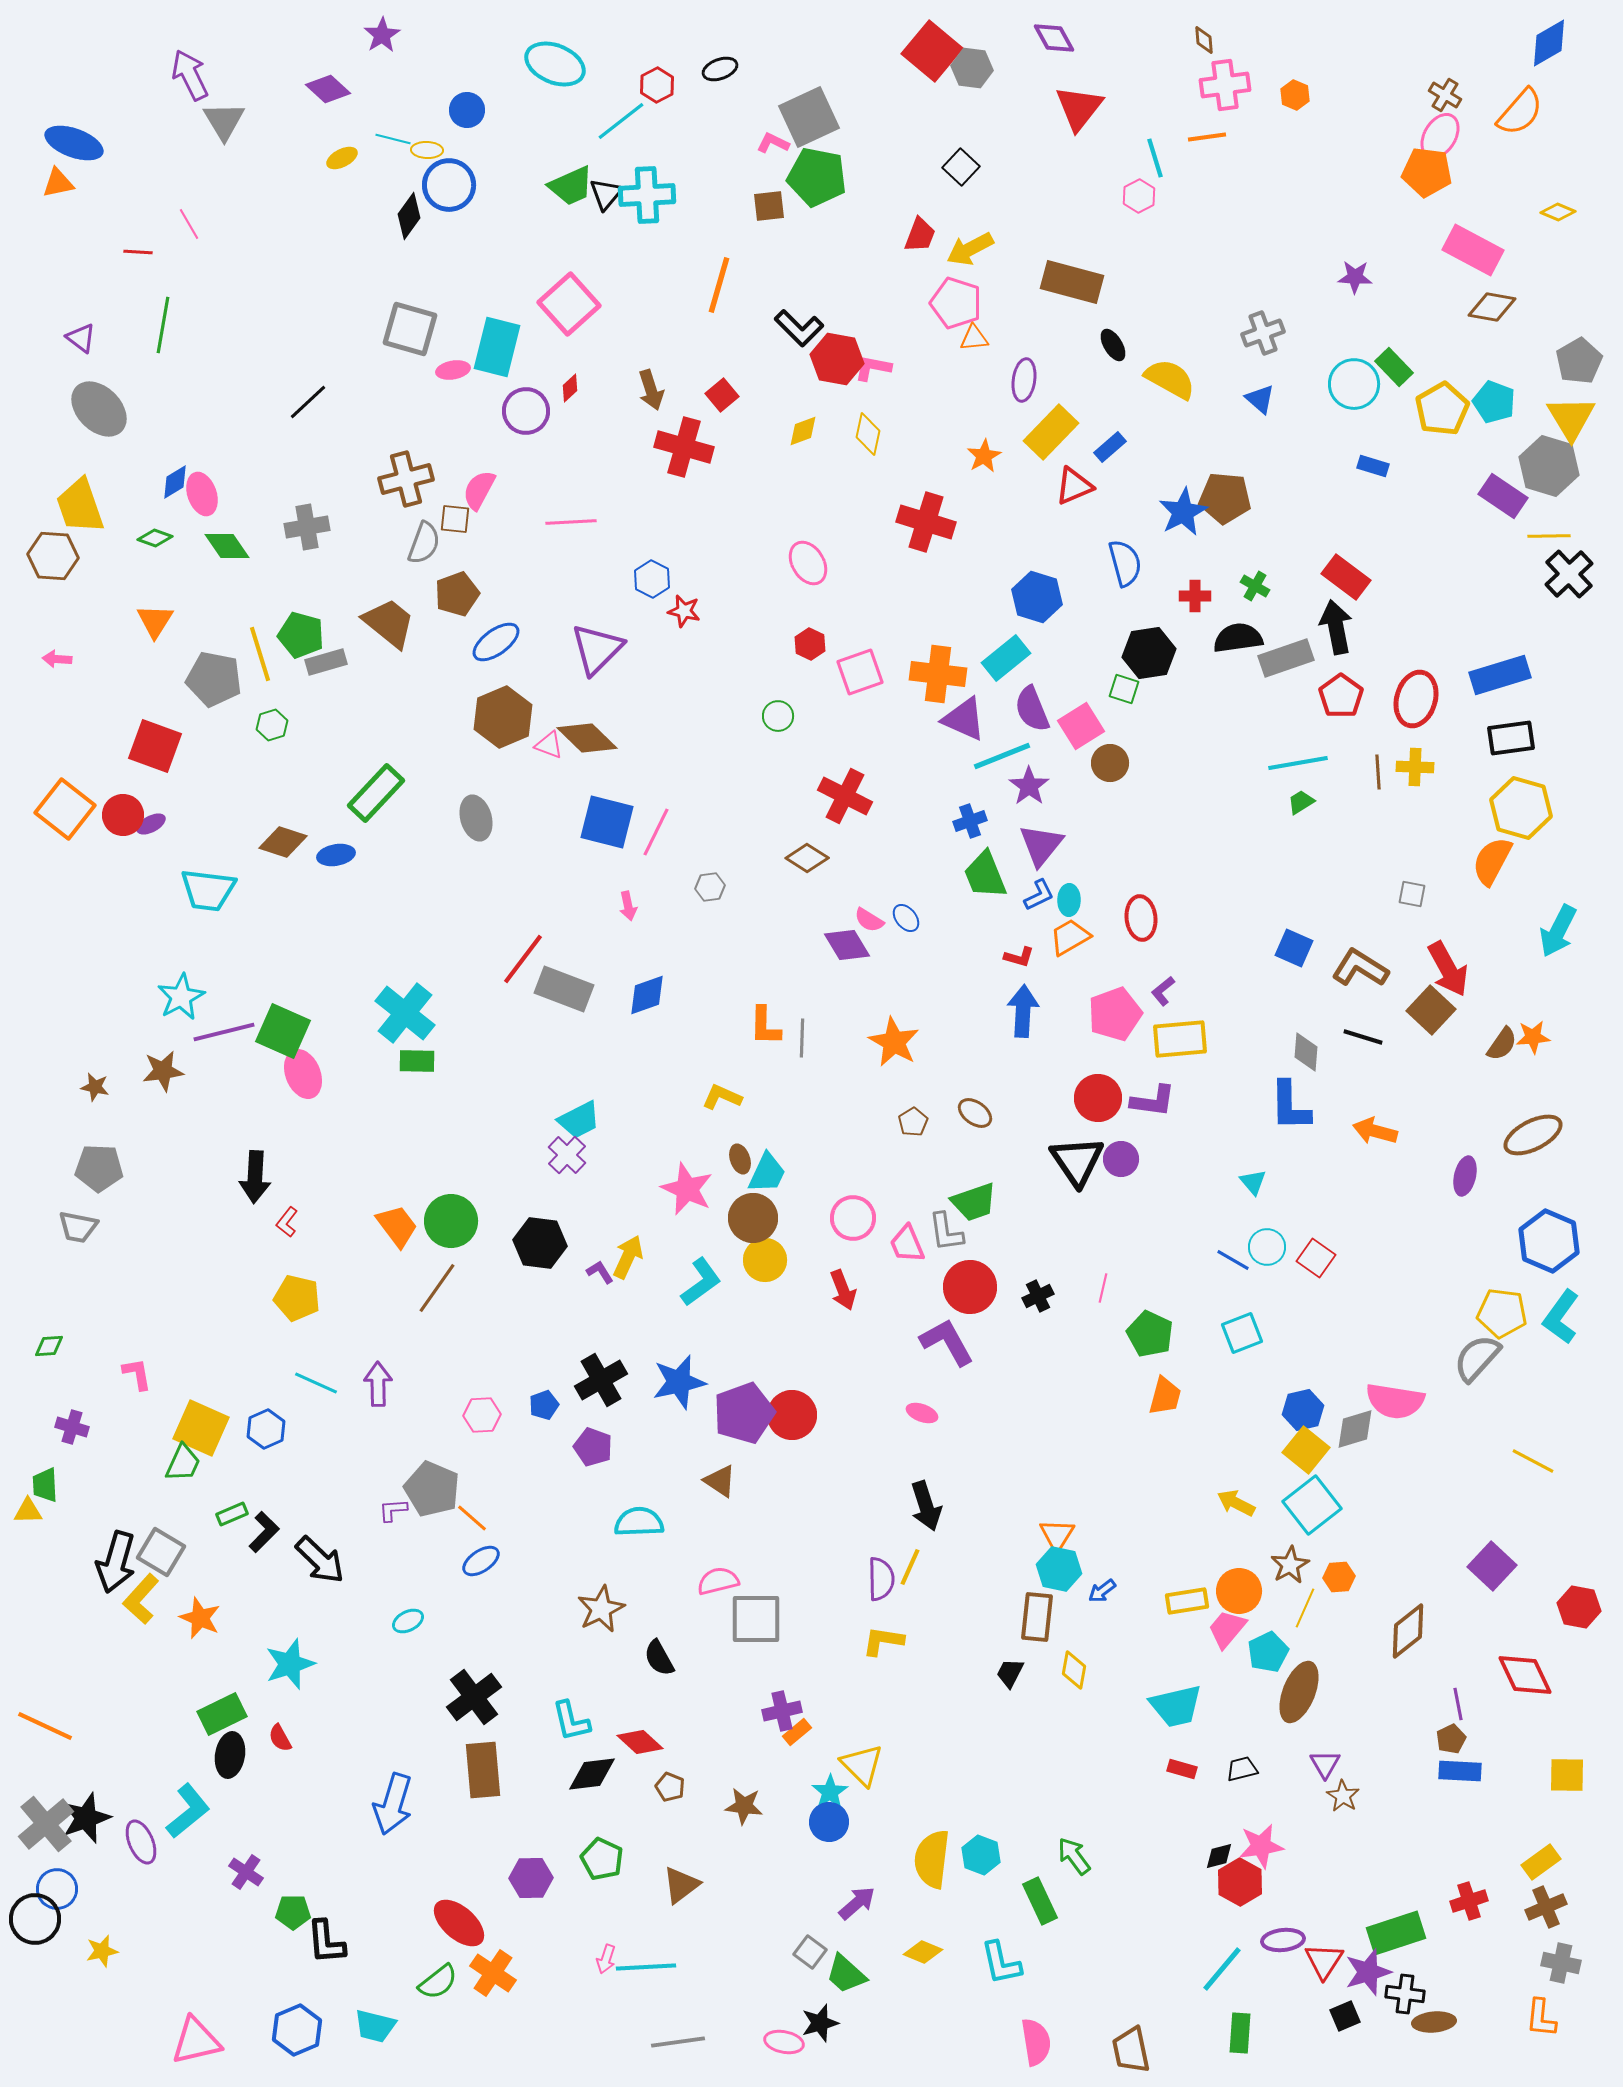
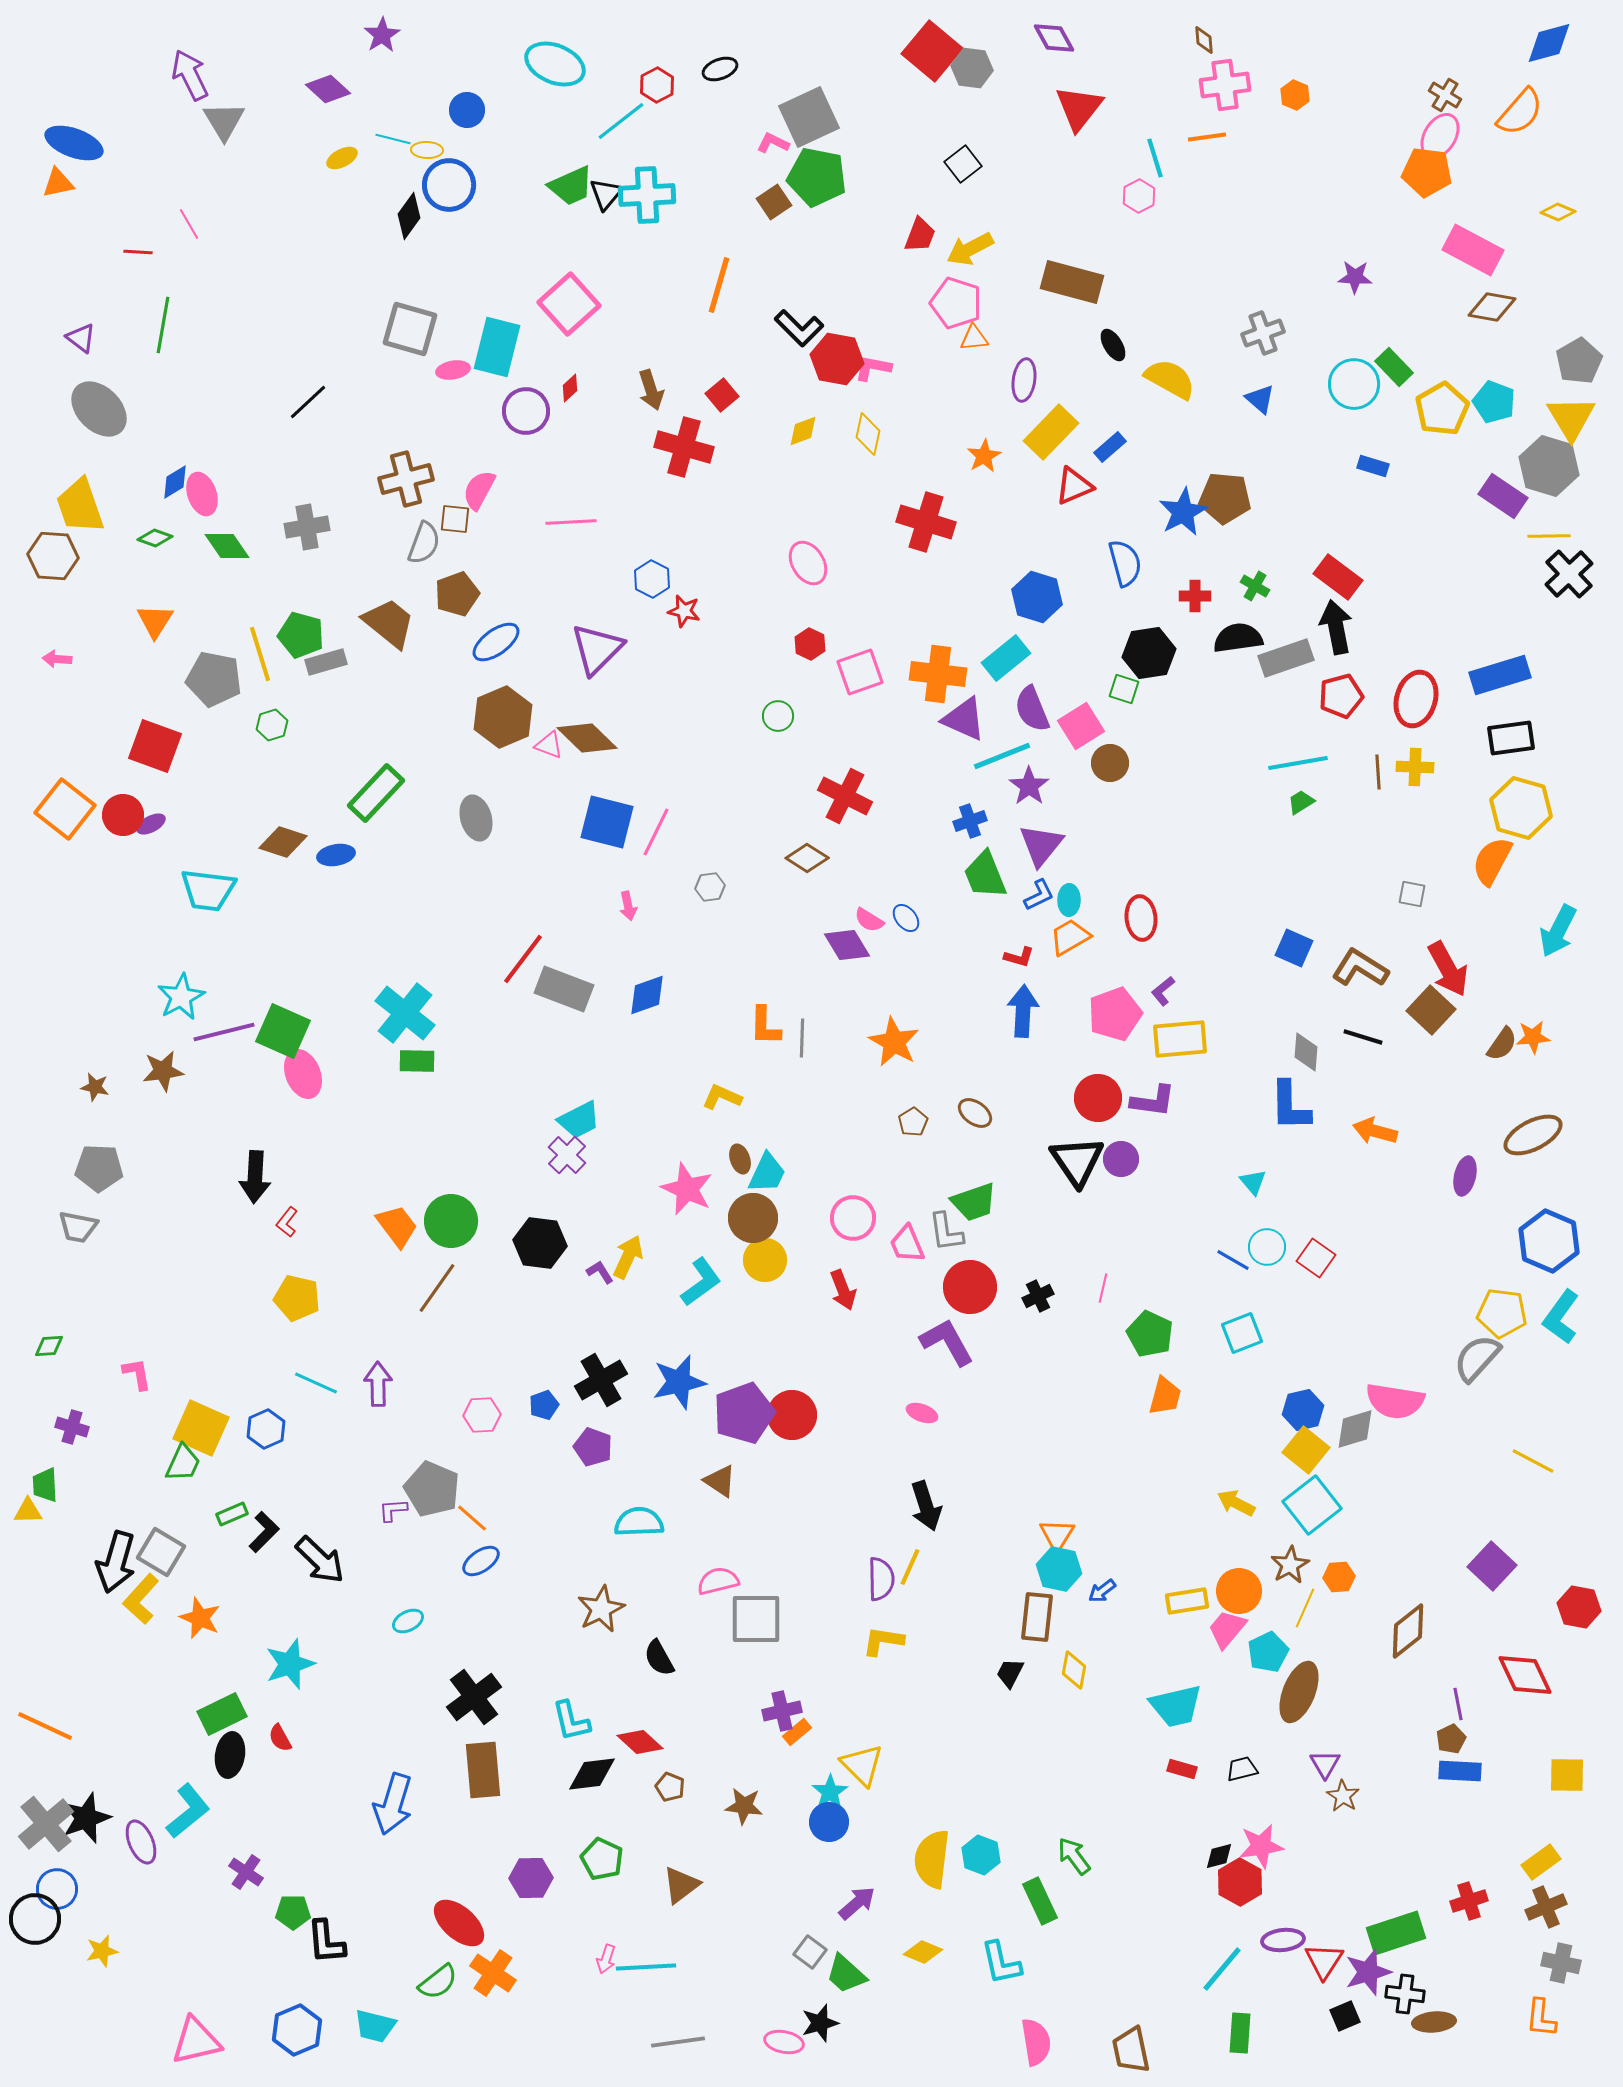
blue diamond at (1549, 43): rotated 15 degrees clockwise
black square at (961, 167): moved 2 px right, 3 px up; rotated 9 degrees clockwise
brown square at (769, 206): moved 5 px right, 4 px up; rotated 28 degrees counterclockwise
red rectangle at (1346, 577): moved 8 px left
red pentagon at (1341, 696): rotated 21 degrees clockwise
